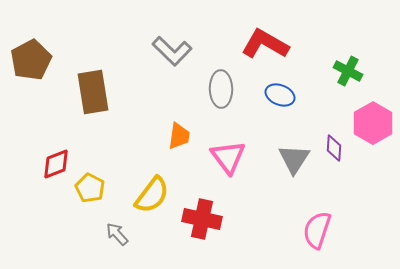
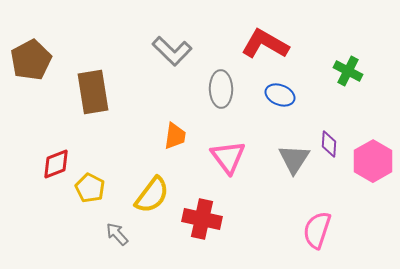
pink hexagon: moved 38 px down
orange trapezoid: moved 4 px left
purple diamond: moved 5 px left, 4 px up
